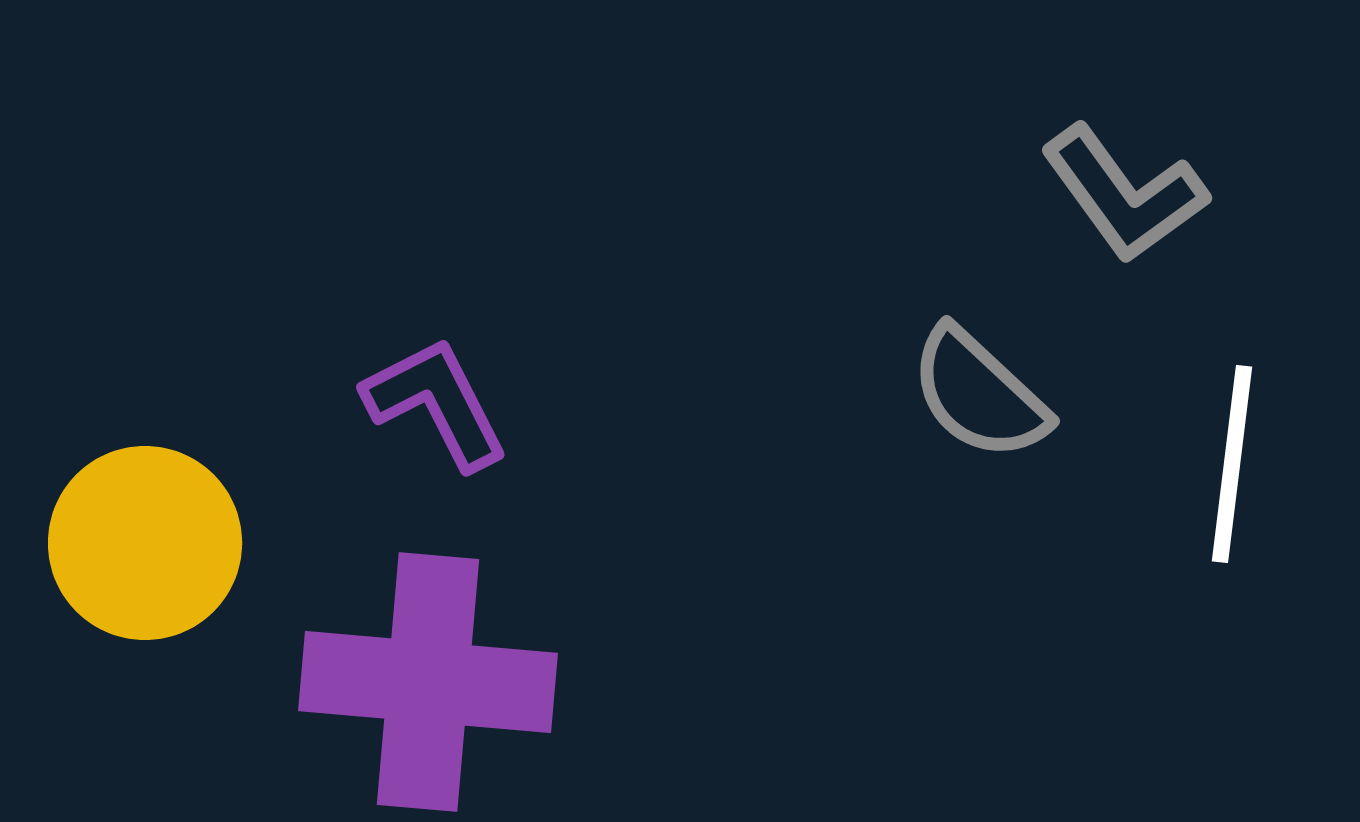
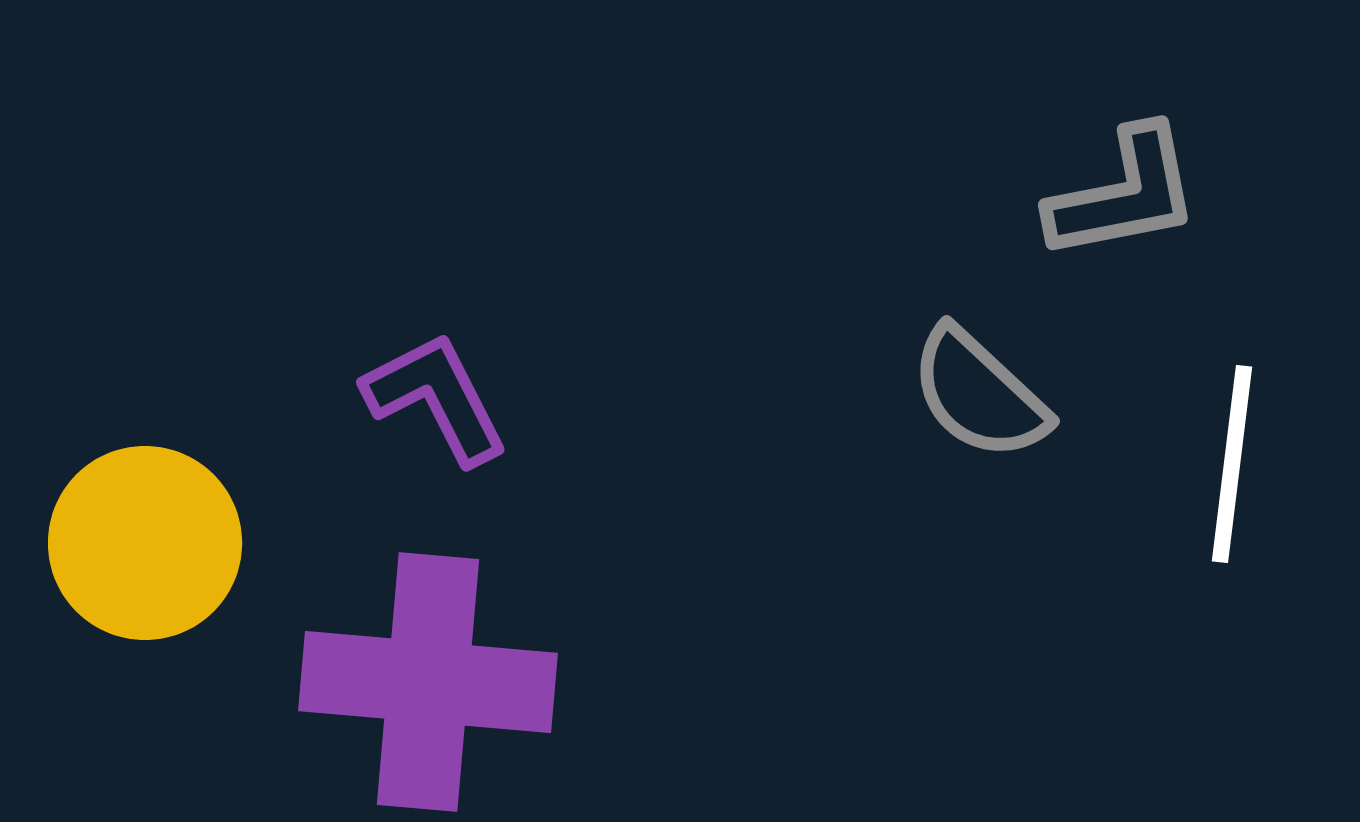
gray L-shape: rotated 65 degrees counterclockwise
purple L-shape: moved 5 px up
